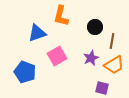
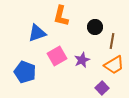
purple star: moved 9 px left, 2 px down
purple square: rotated 32 degrees clockwise
